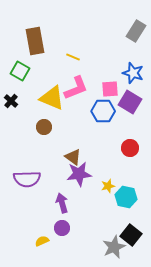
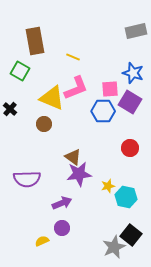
gray rectangle: rotated 45 degrees clockwise
black cross: moved 1 px left, 8 px down
brown circle: moved 3 px up
purple arrow: rotated 84 degrees clockwise
